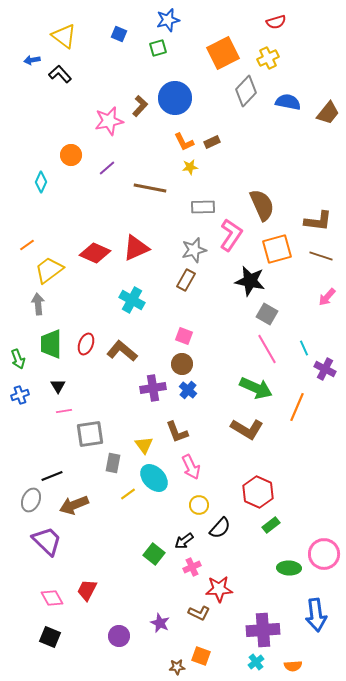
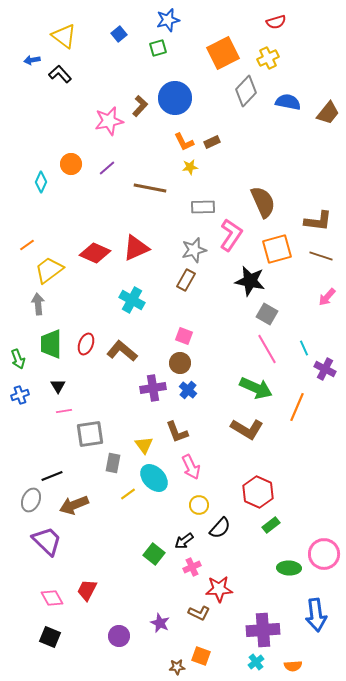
blue square at (119, 34): rotated 28 degrees clockwise
orange circle at (71, 155): moved 9 px down
brown semicircle at (262, 205): moved 1 px right, 3 px up
brown circle at (182, 364): moved 2 px left, 1 px up
